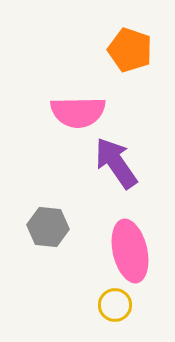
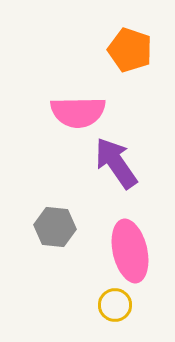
gray hexagon: moved 7 px right
